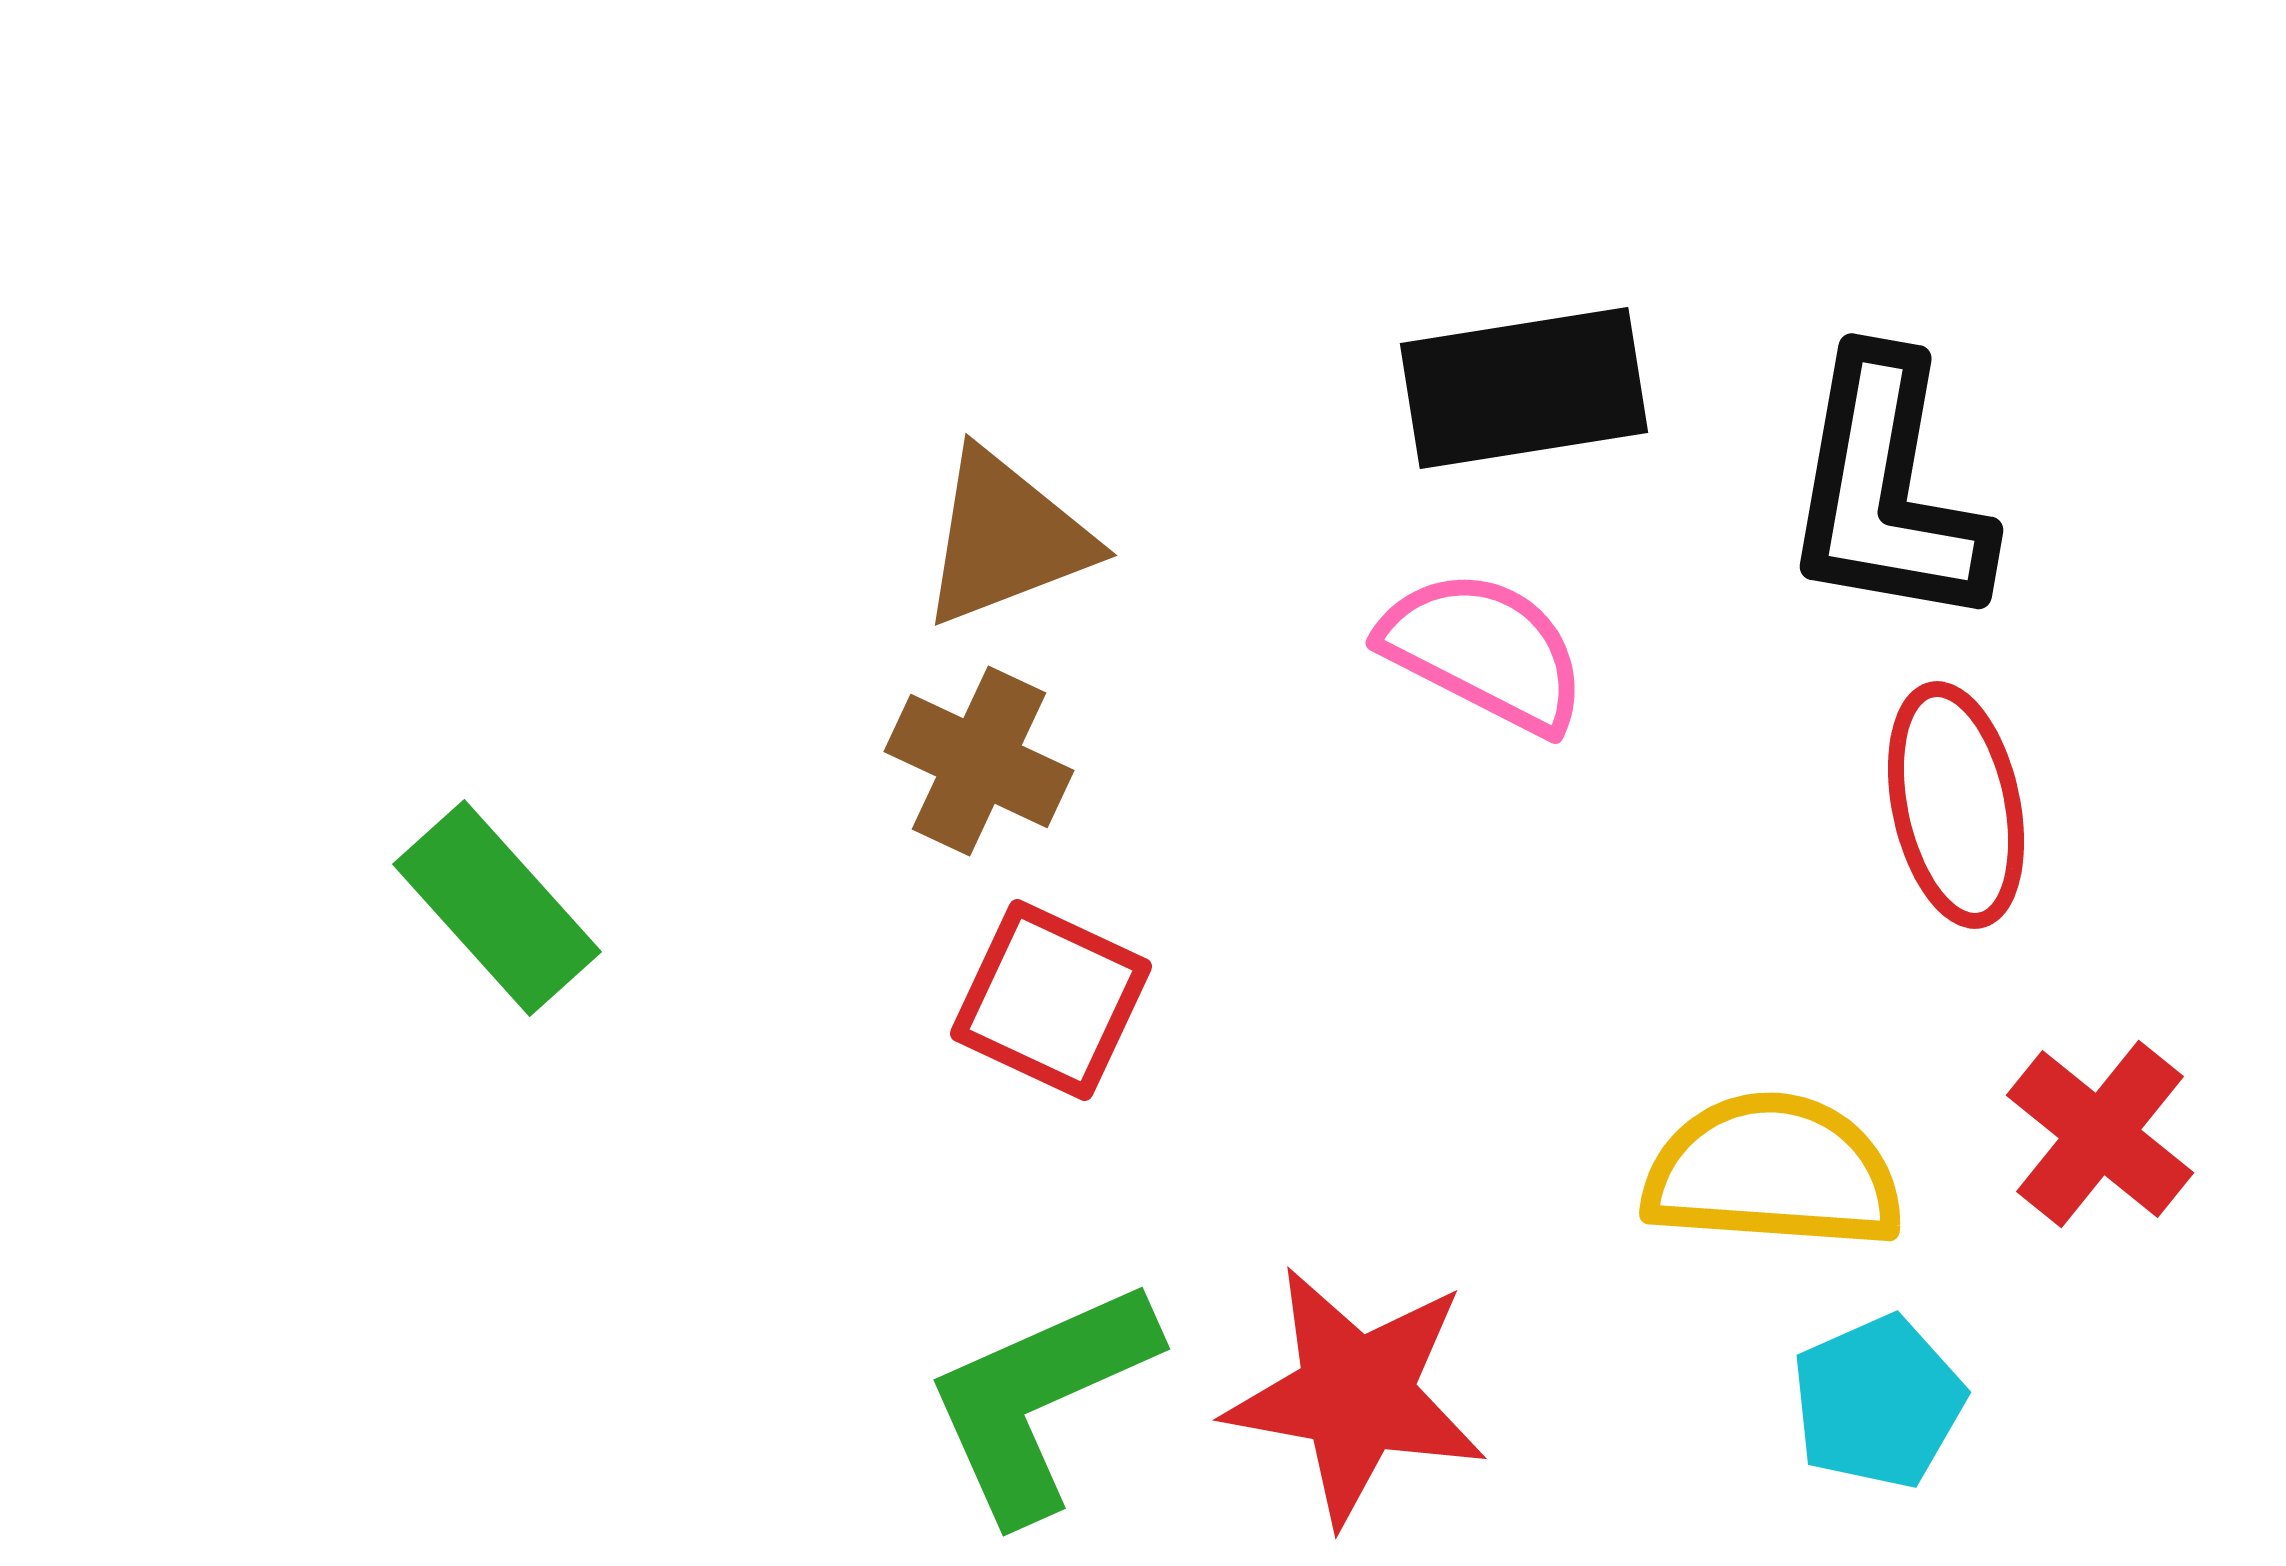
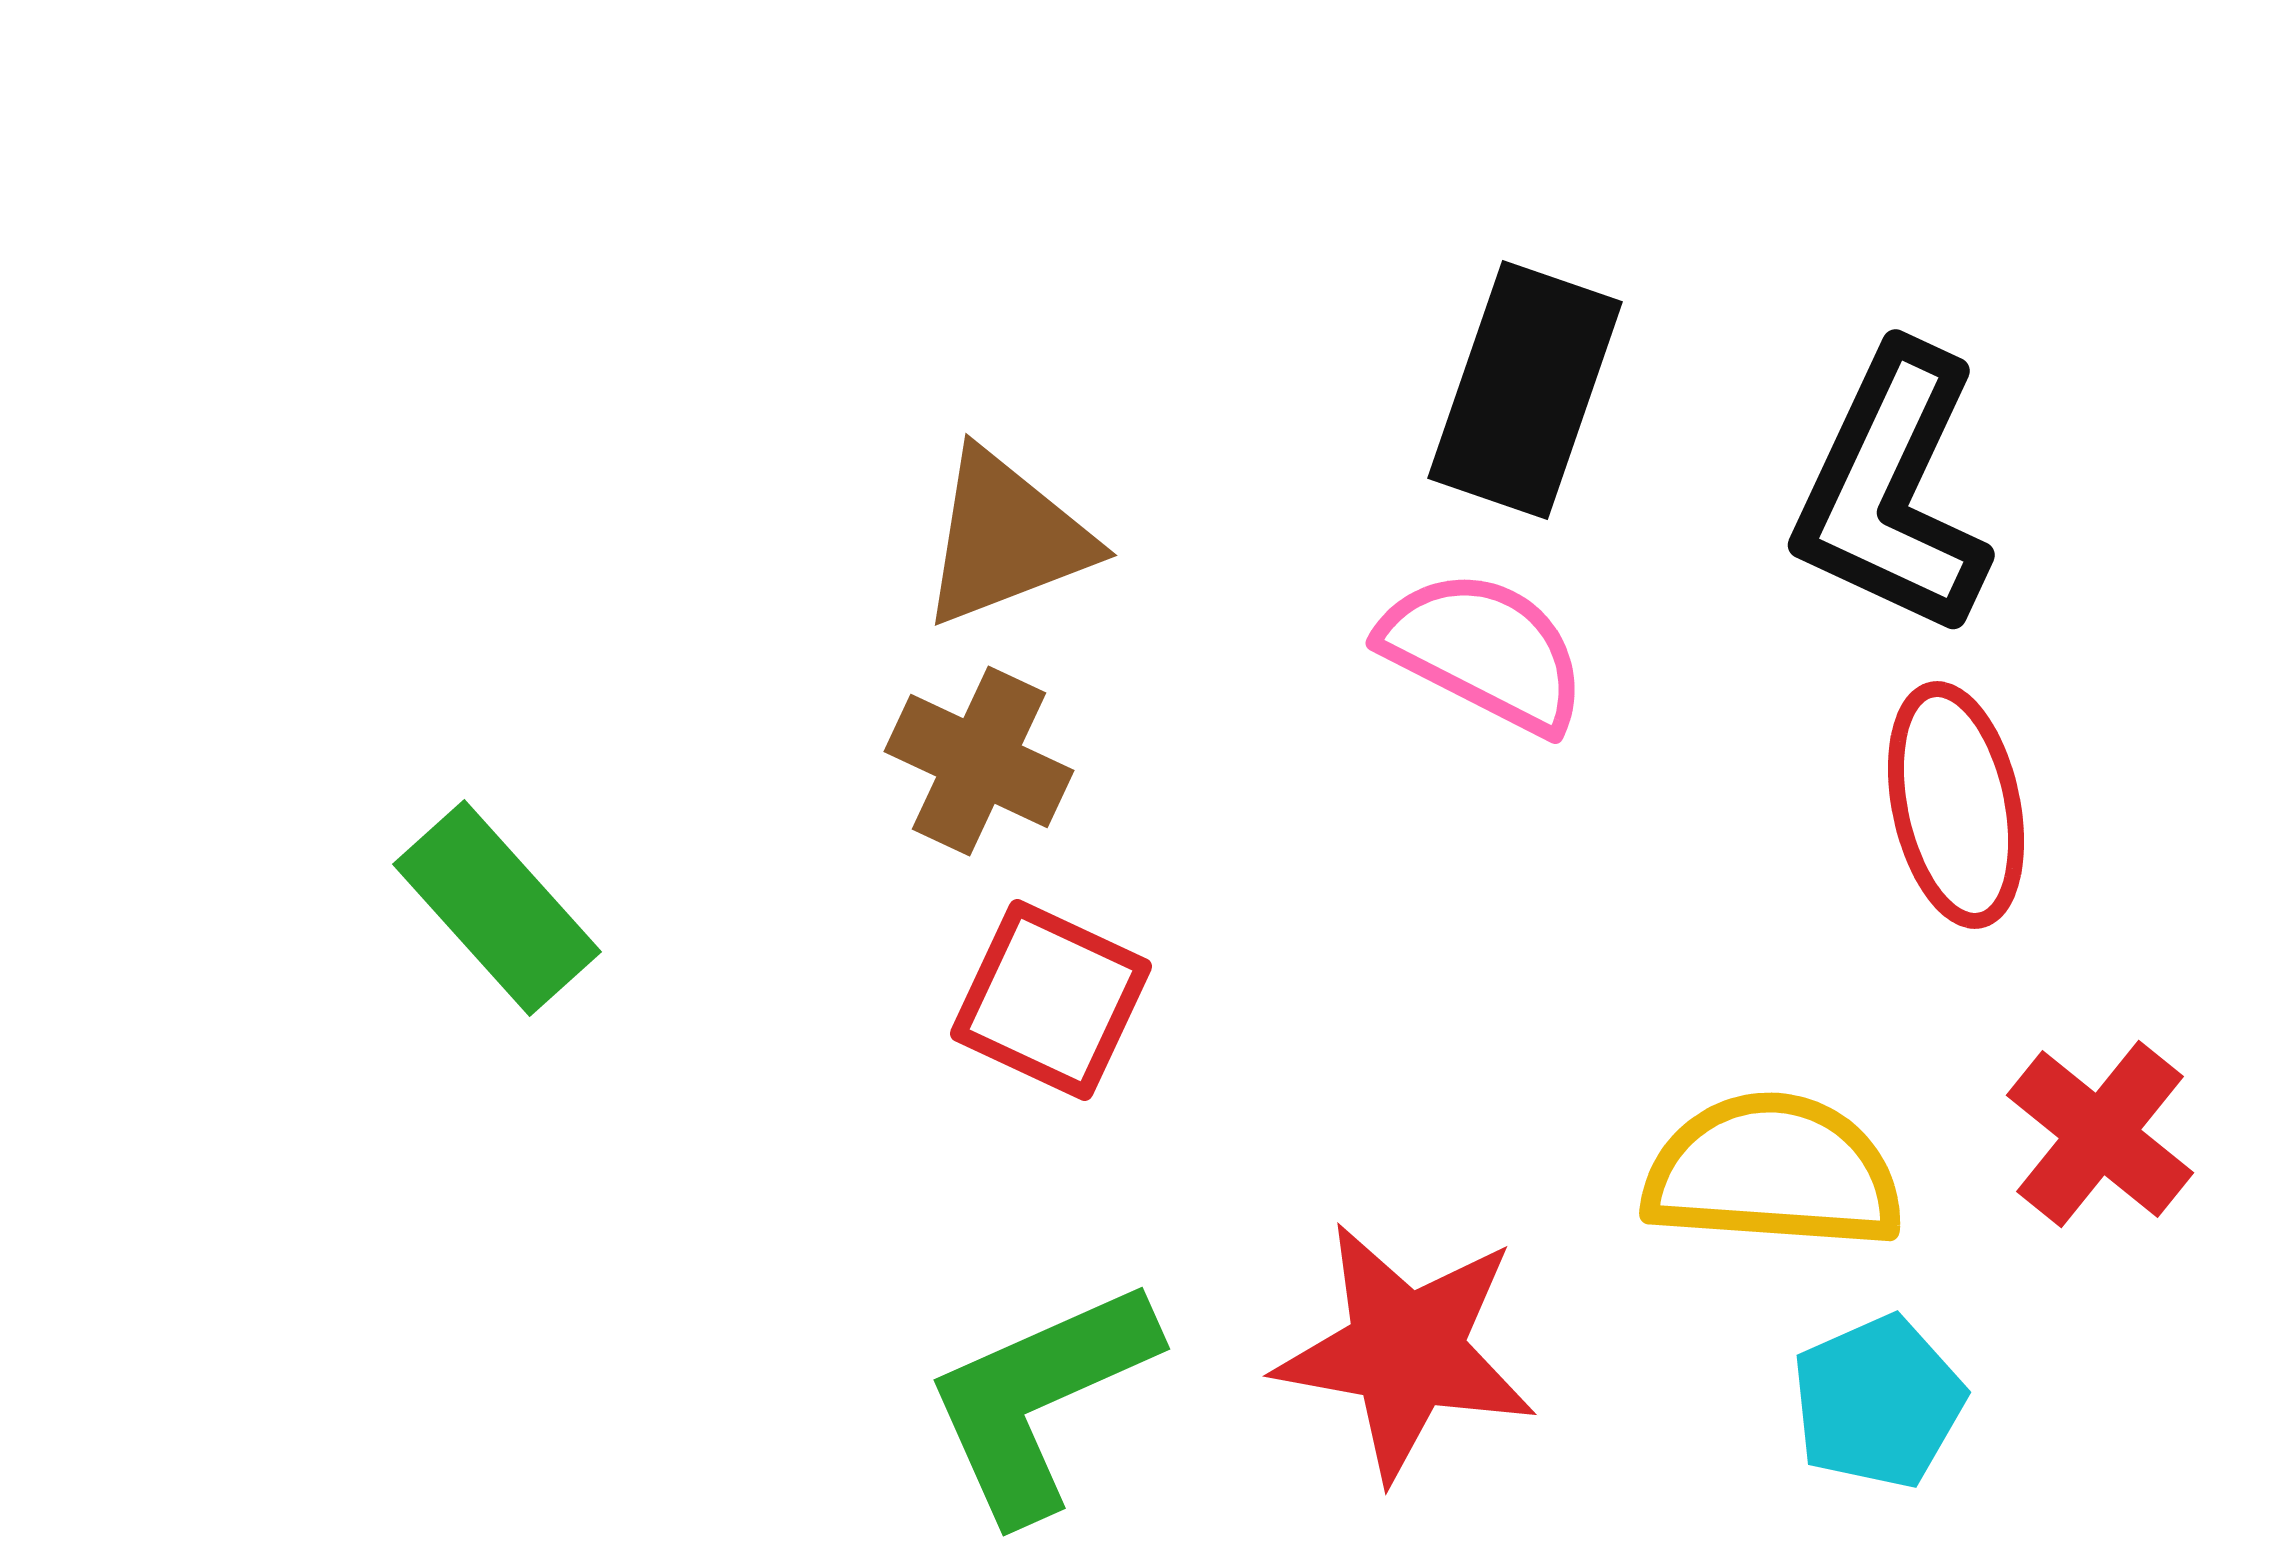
black rectangle: moved 1 px right, 2 px down; rotated 62 degrees counterclockwise
black L-shape: moved 5 px right; rotated 15 degrees clockwise
red star: moved 50 px right, 44 px up
